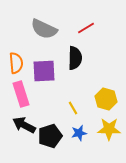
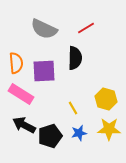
pink rectangle: rotated 40 degrees counterclockwise
